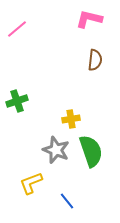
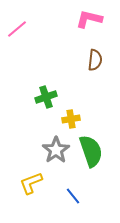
green cross: moved 29 px right, 4 px up
gray star: rotated 16 degrees clockwise
blue line: moved 6 px right, 5 px up
